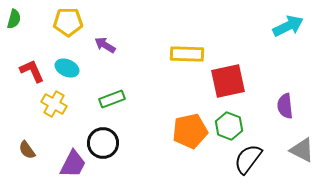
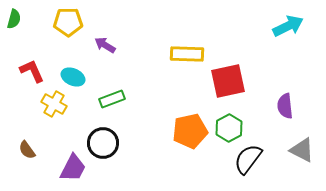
cyan ellipse: moved 6 px right, 9 px down
green hexagon: moved 2 px down; rotated 12 degrees clockwise
purple trapezoid: moved 4 px down
